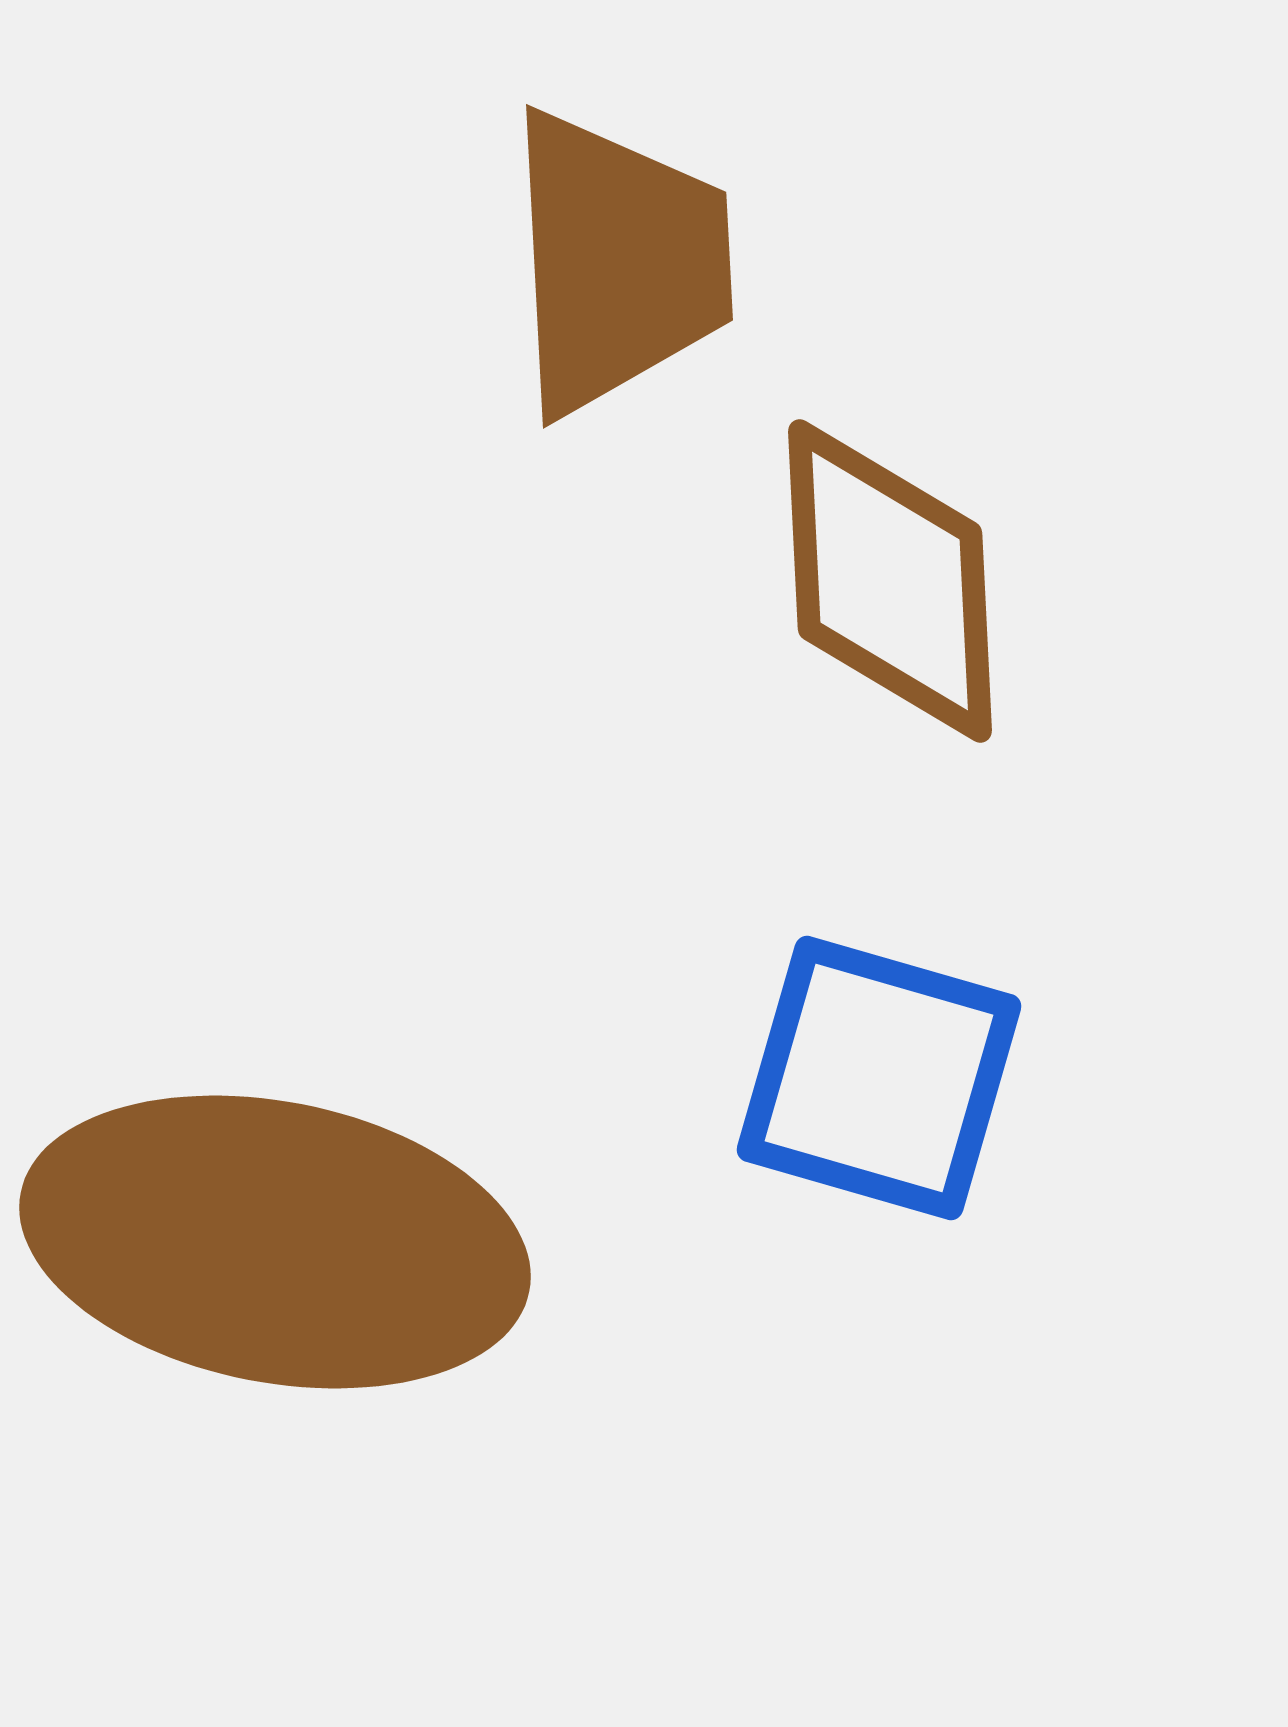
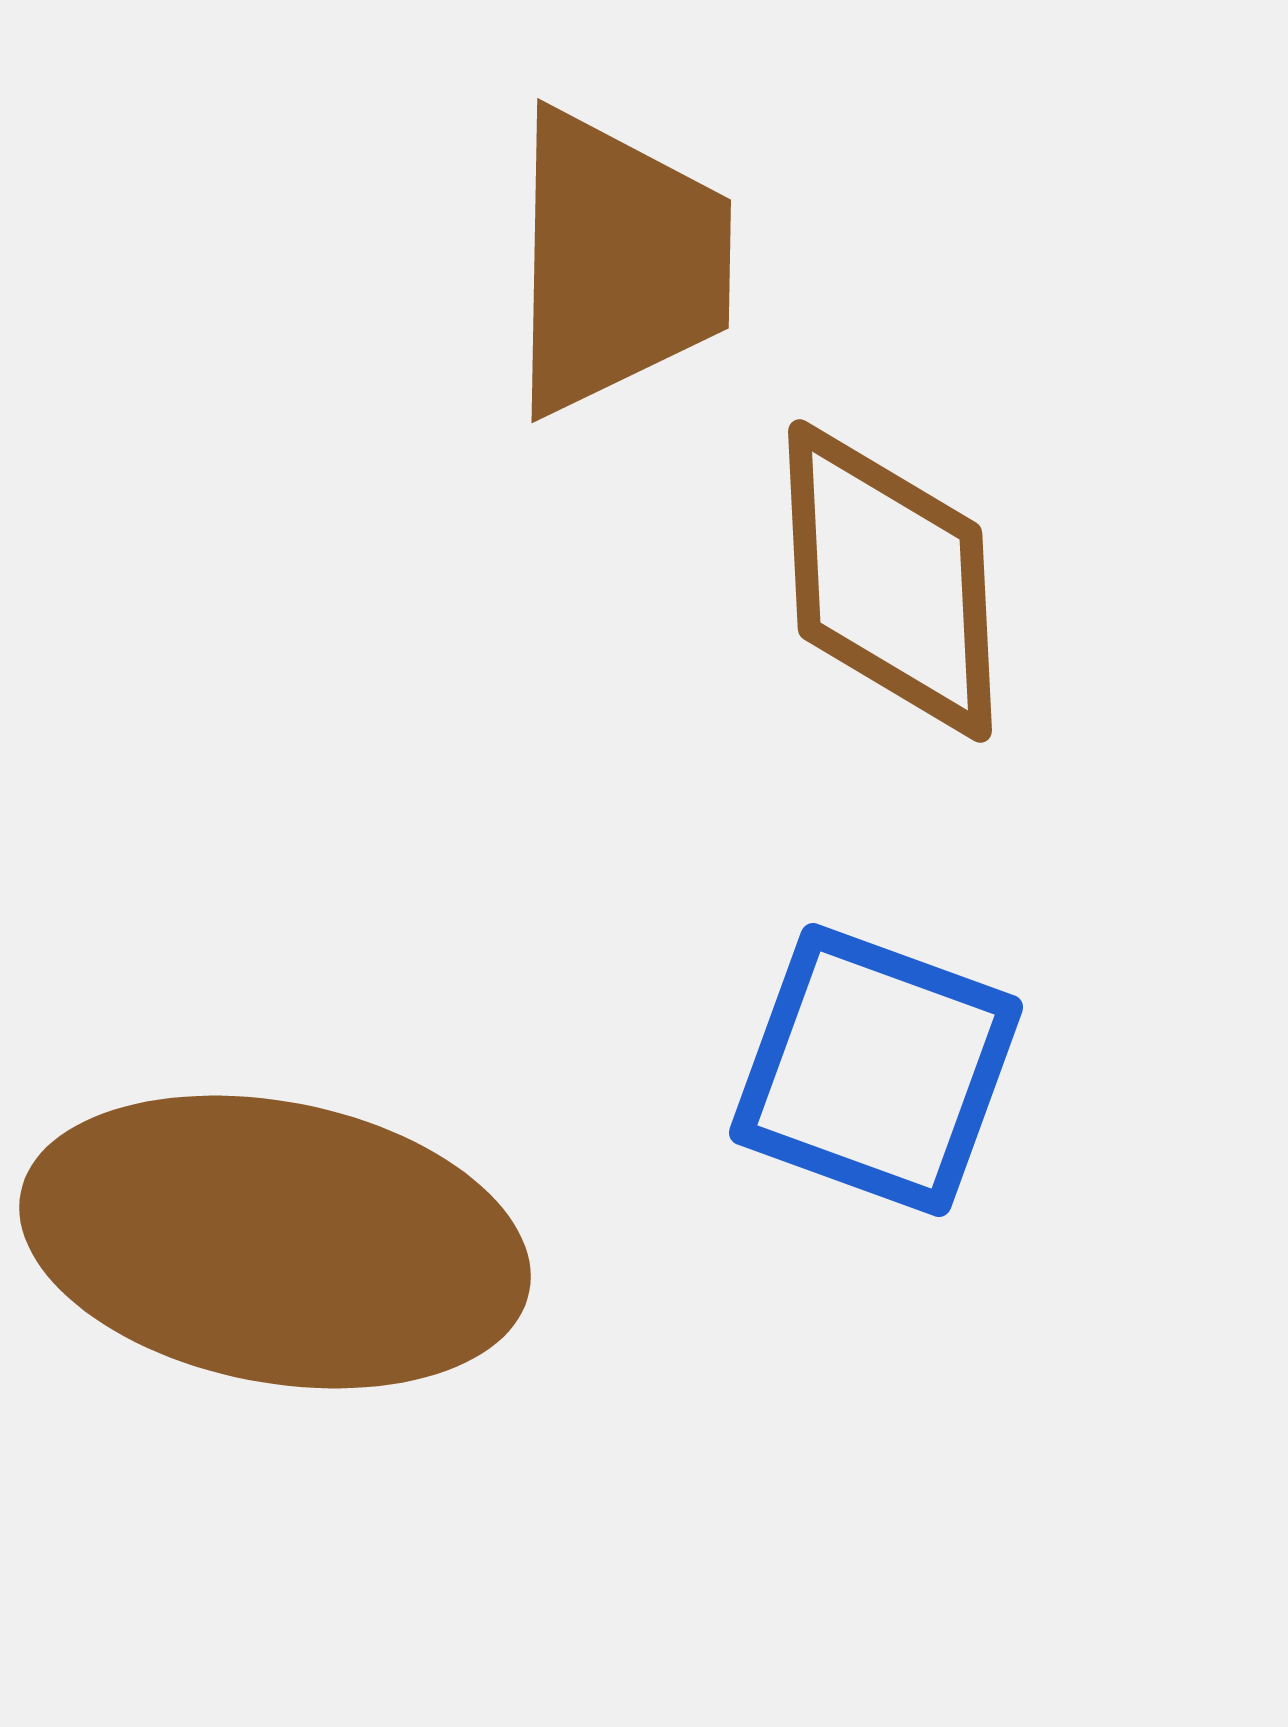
brown trapezoid: rotated 4 degrees clockwise
blue square: moved 3 px left, 8 px up; rotated 4 degrees clockwise
